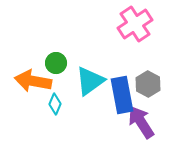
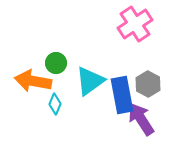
purple arrow: moved 3 px up
